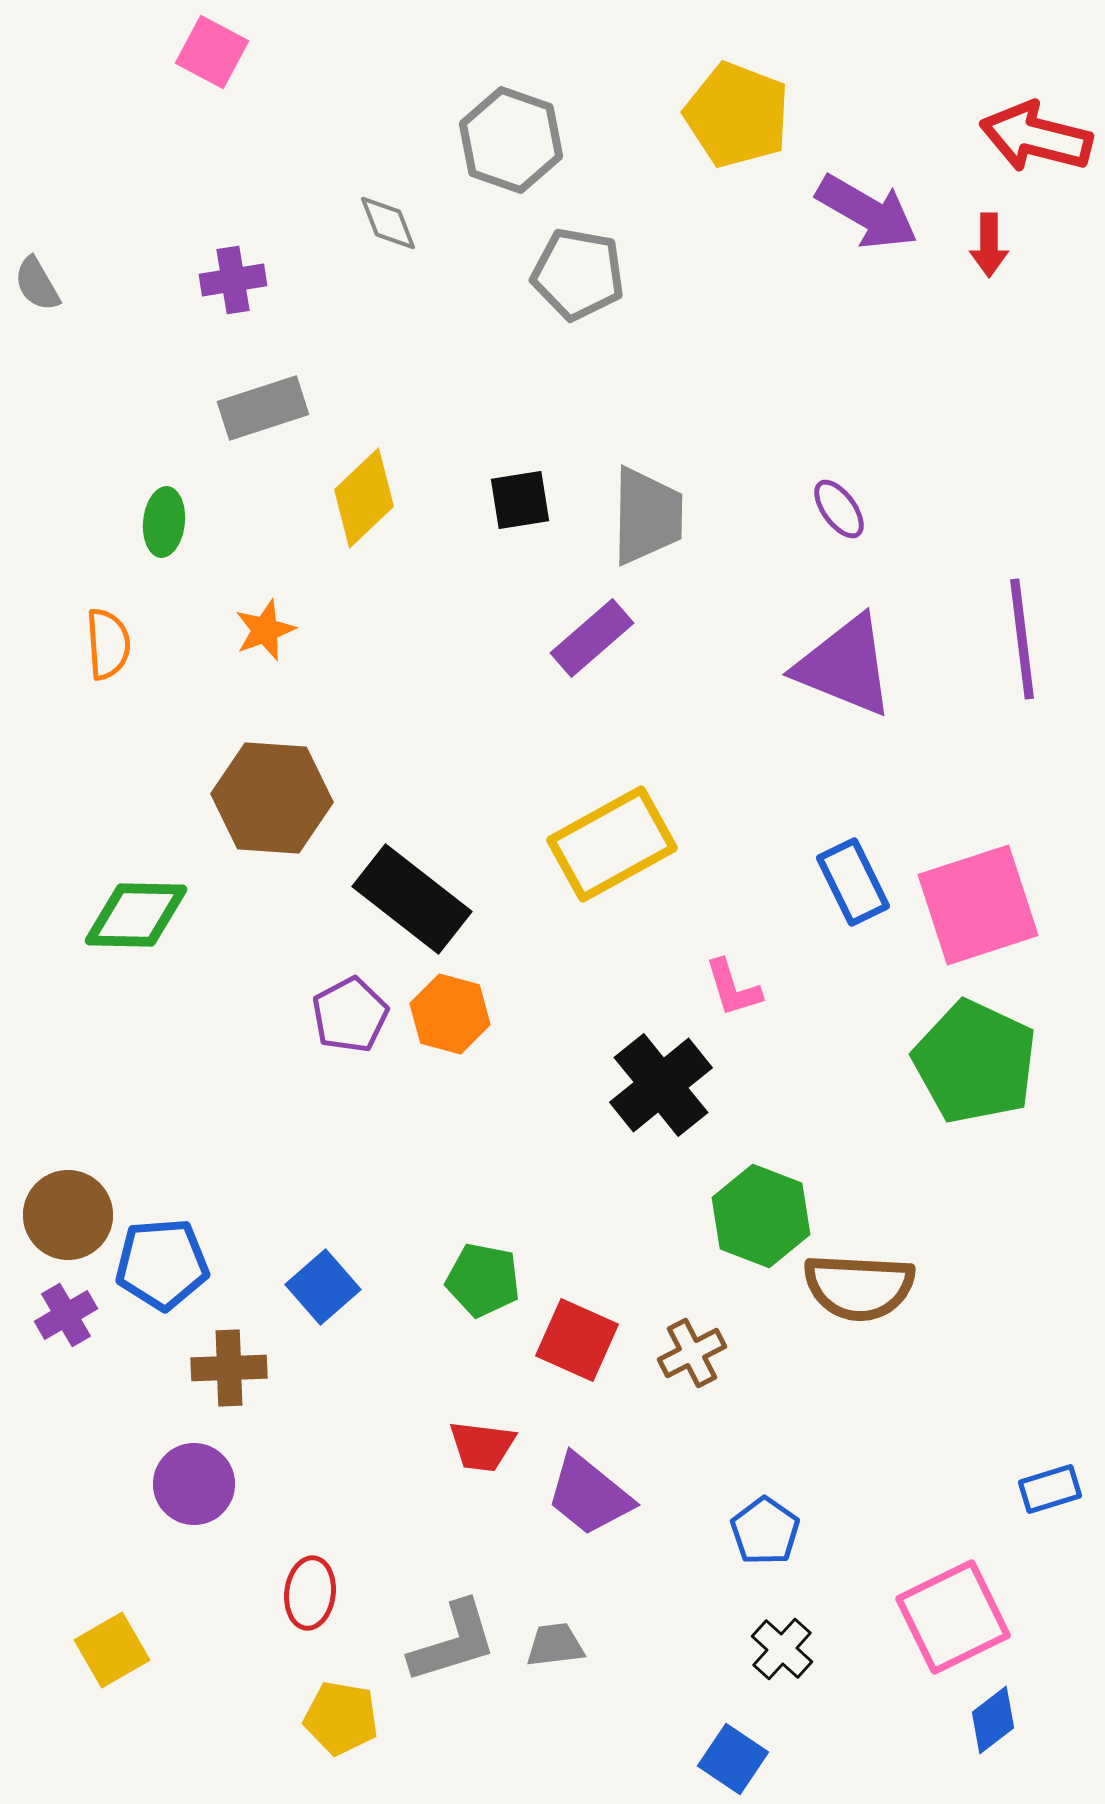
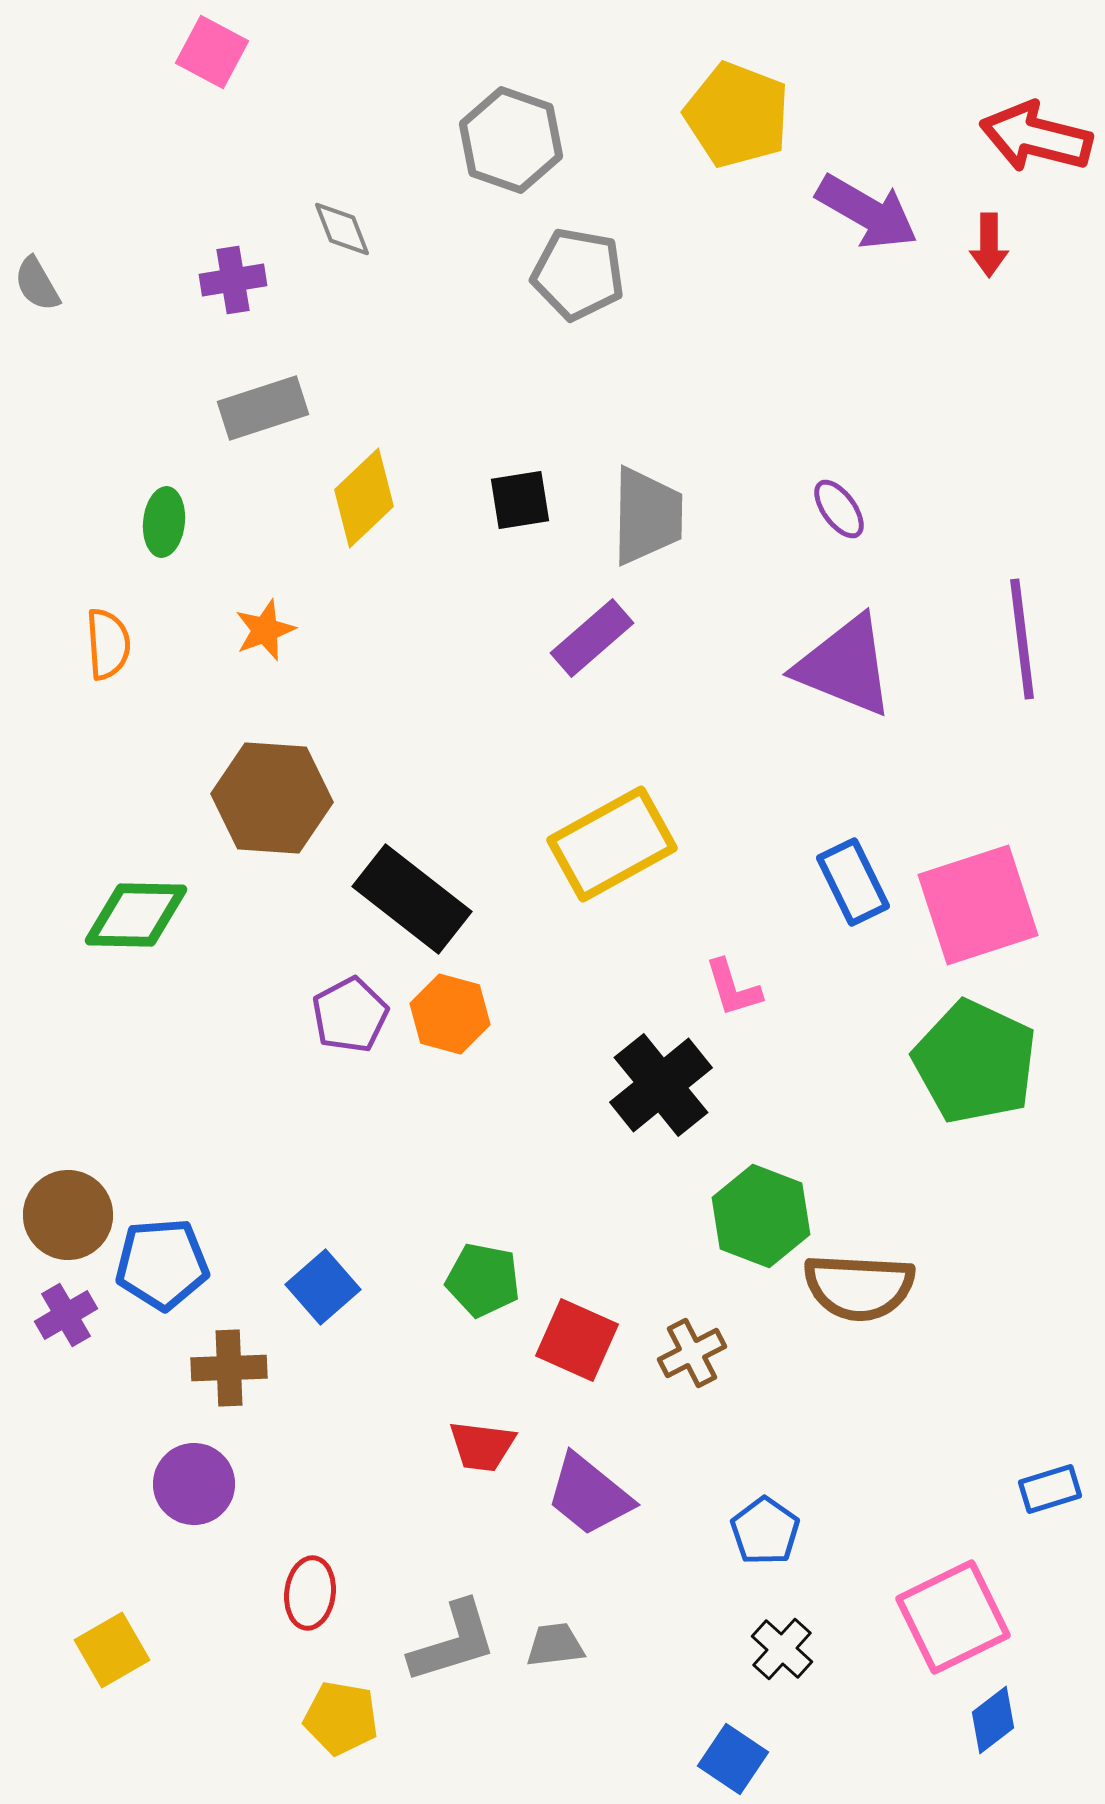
gray diamond at (388, 223): moved 46 px left, 6 px down
